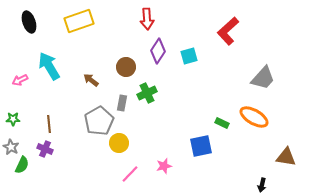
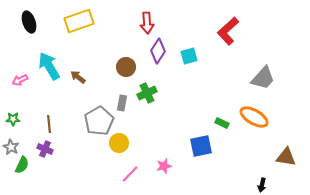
red arrow: moved 4 px down
brown arrow: moved 13 px left, 3 px up
